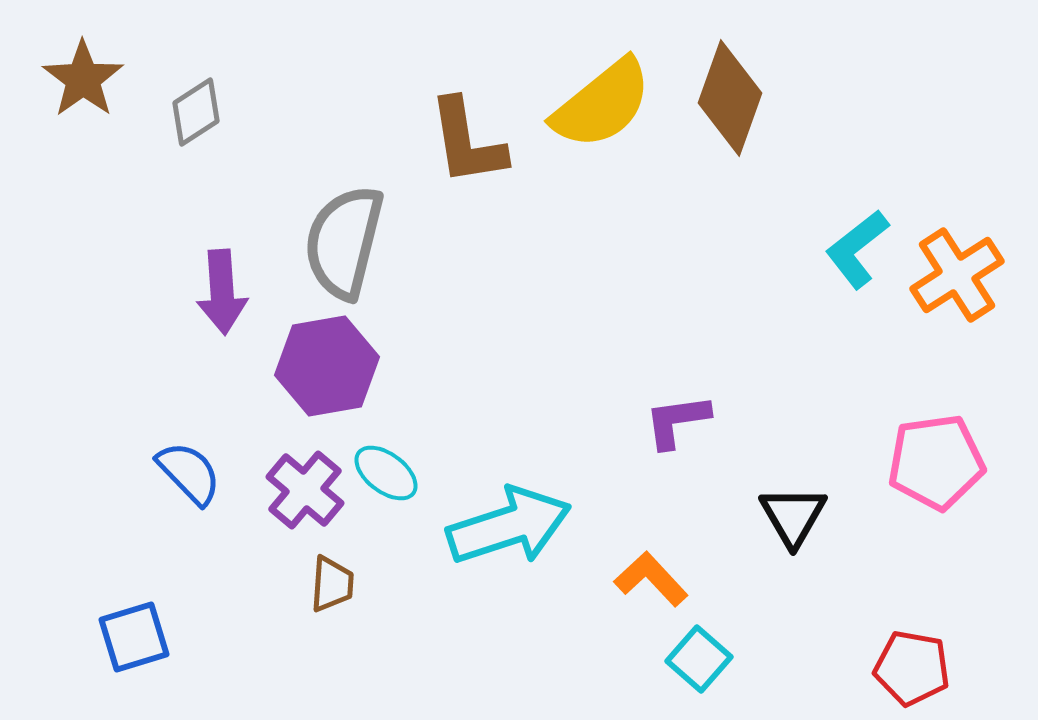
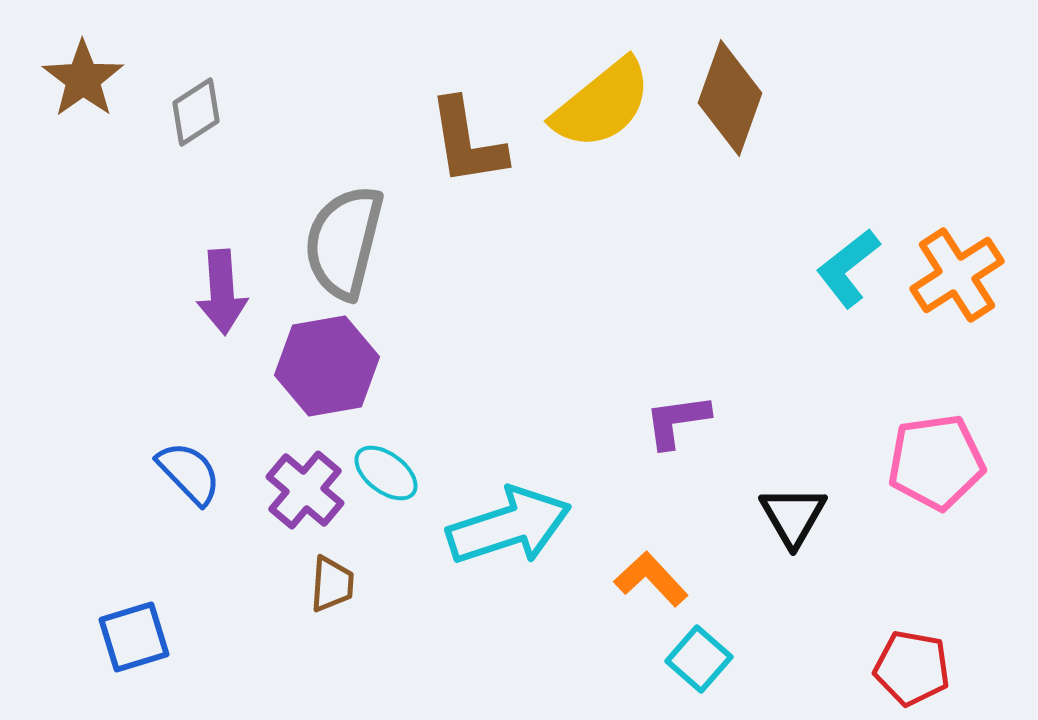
cyan L-shape: moved 9 px left, 19 px down
